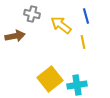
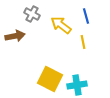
gray cross: rotated 14 degrees clockwise
yellow square: rotated 25 degrees counterclockwise
